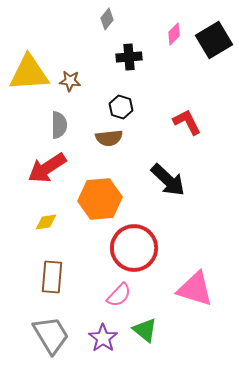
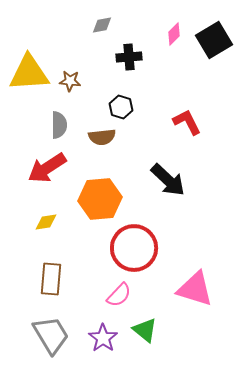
gray diamond: moved 5 px left, 6 px down; rotated 40 degrees clockwise
brown semicircle: moved 7 px left, 1 px up
brown rectangle: moved 1 px left, 2 px down
